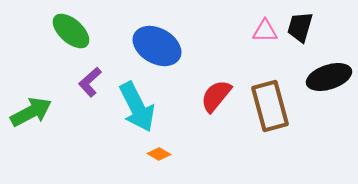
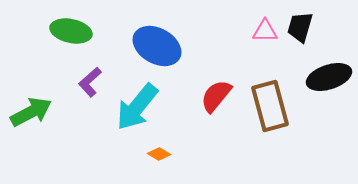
green ellipse: rotated 30 degrees counterclockwise
cyan arrow: rotated 66 degrees clockwise
